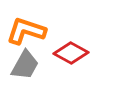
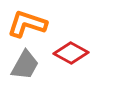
orange L-shape: moved 1 px right, 7 px up
